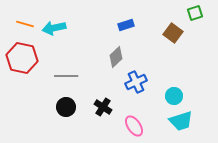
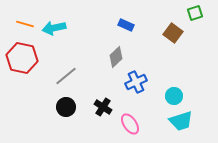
blue rectangle: rotated 42 degrees clockwise
gray line: rotated 40 degrees counterclockwise
pink ellipse: moved 4 px left, 2 px up
